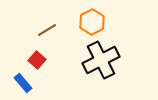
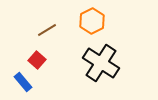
orange hexagon: moved 1 px up
black cross: moved 3 px down; rotated 30 degrees counterclockwise
blue rectangle: moved 1 px up
